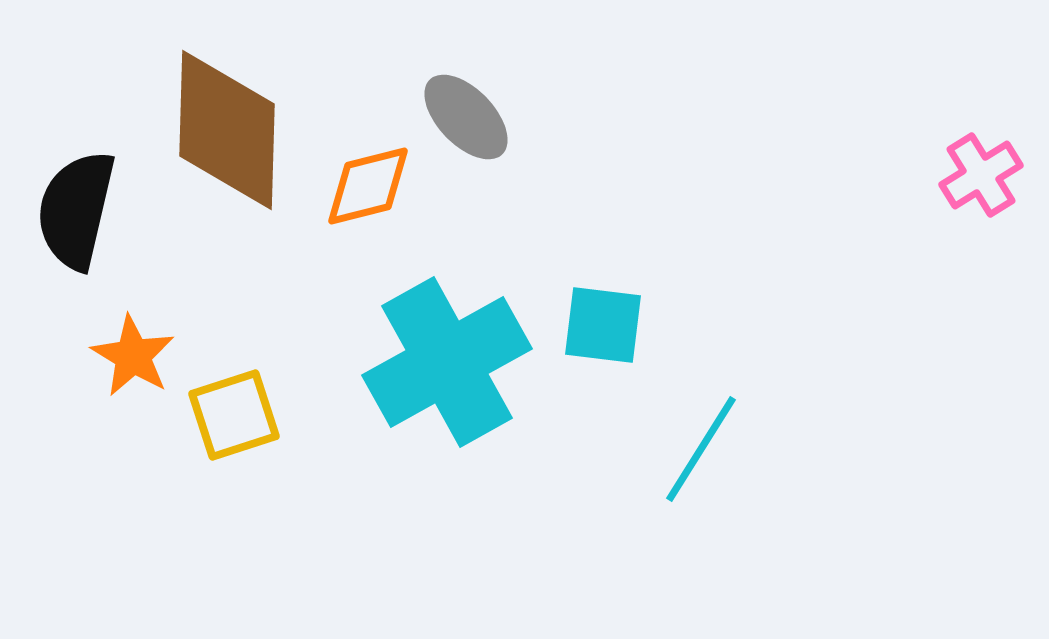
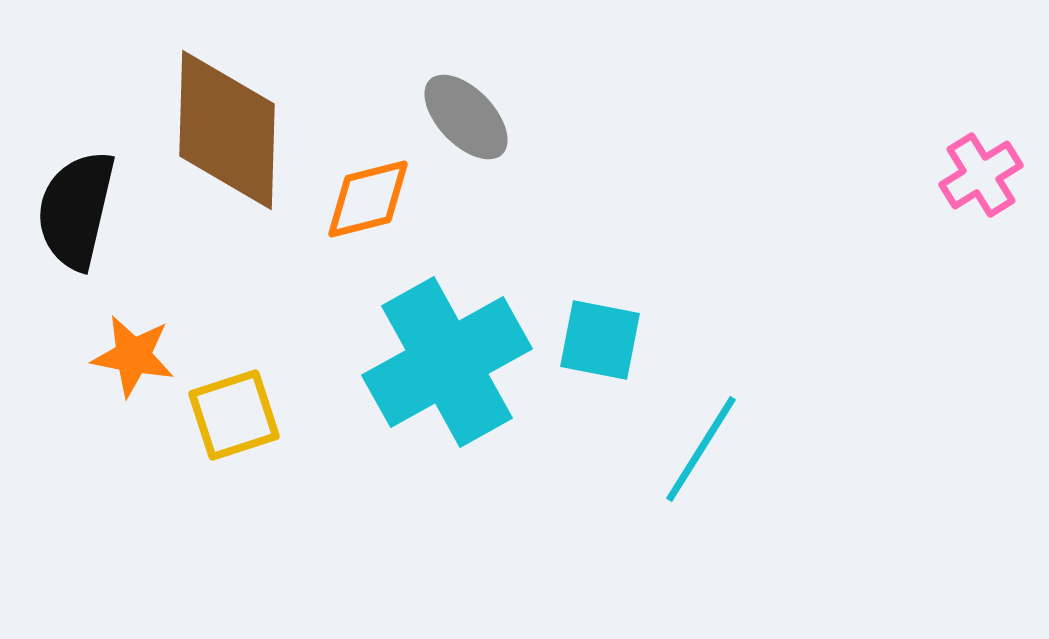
orange diamond: moved 13 px down
cyan square: moved 3 px left, 15 px down; rotated 4 degrees clockwise
orange star: rotated 20 degrees counterclockwise
